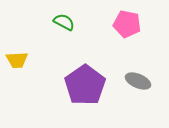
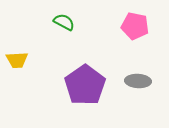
pink pentagon: moved 8 px right, 2 px down
gray ellipse: rotated 20 degrees counterclockwise
